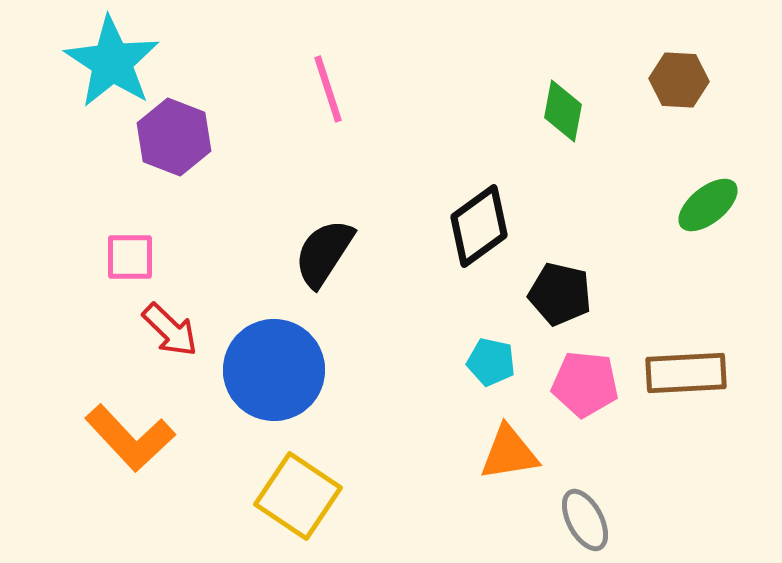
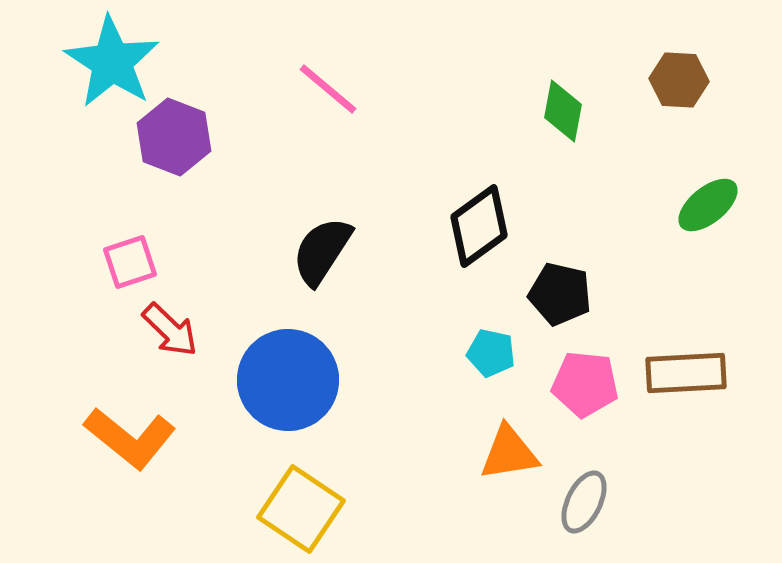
pink line: rotated 32 degrees counterclockwise
black semicircle: moved 2 px left, 2 px up
pink square: moved 5 px down; rotated 18 degrees counterclockwise
cyan pentagon: moved 9 px up
blue circle: moved 14 px right, 10 px down
orange L-shape: rotated 8 degrees counterclockwise
yellow square: moved 3 px right, 13 px down
gray ellipse: moved 1 px left, 18 px up; rotated 54 degrees clockwise
